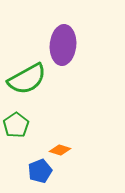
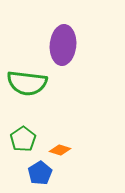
green semicircle: moved 4 px down; rotated 36 degrees clockwise
green pentagon: moved 7 px right, 14 px down
blue pentagon: moved 2 px down; rotated 10 degrees counterclockwise
